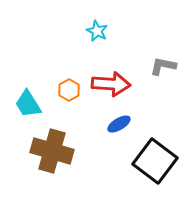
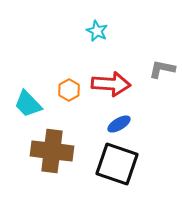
gray L-shape: moved 1 px left, 3 px down
cyan trapezoid: rotated 12 degrees counterclockwise
brown cross: rotated 9 degrees counterclockwise
black square: moved 38 px left, 3 px down; rotated 18 degrees counterclockwise
